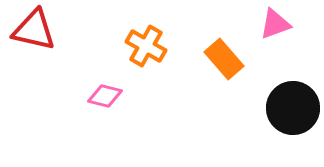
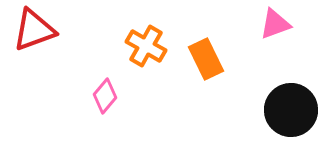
red triangle: rotated 33 degrees counterclockwise
orange rectangle: moved 18 px left; rotated 15 degrees clockwise
pink diamond: rotated 64 degrees counterclockwise
black circle: moved 2 px left, 2 px down
